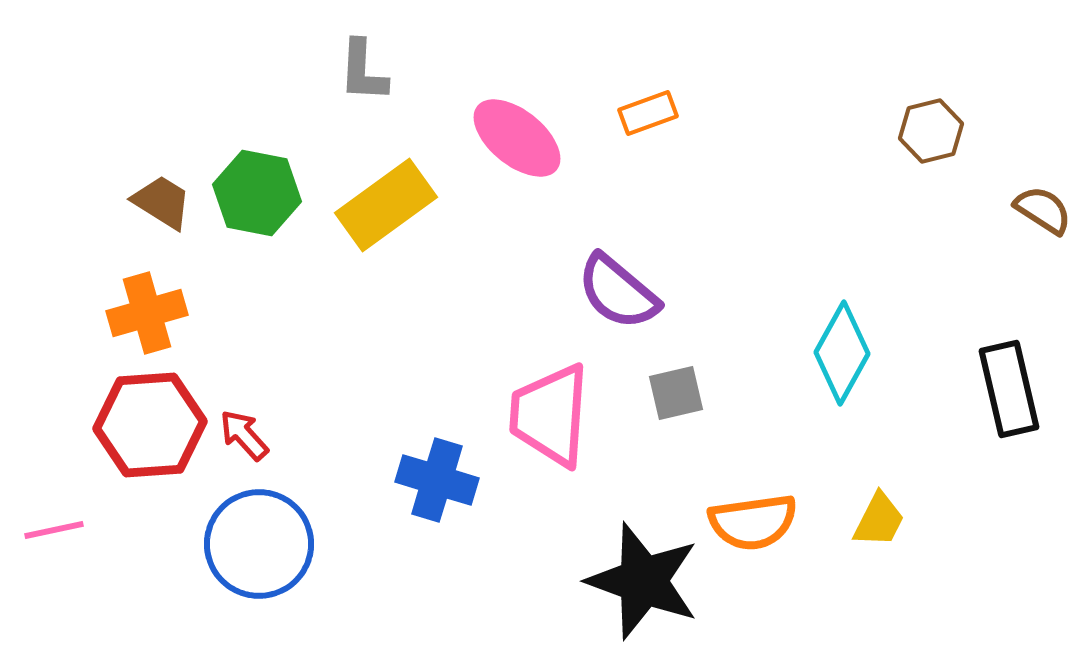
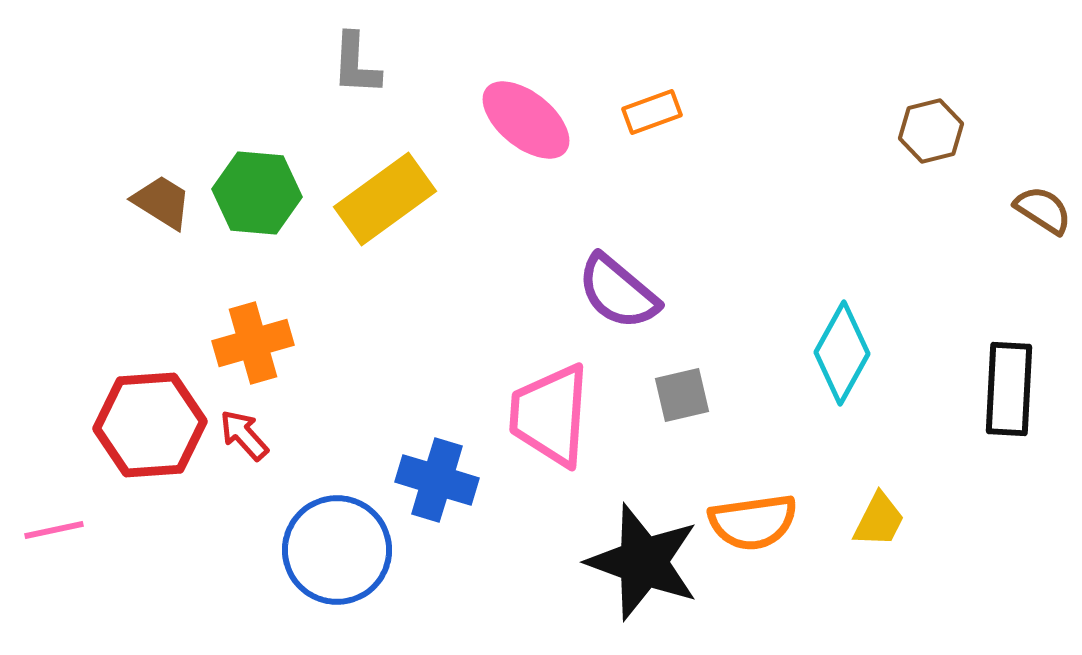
gray L-shape: moved 7 px left, 7 px up
orange rectangle: moved 4 px right, 1 px up
pink ellipse: moved 9 px right, 18 px up
green hexagon: rotated 6 degrees counterclockwise
yellow rectangle: moved 1 px left, 6 px up
orange cross: moved 106 px right, 30 px down
black rectangle: rotated 16 degrees clockwise
gray square: moved 6 px right, 2 px down
blue circle: moved 78 px right, 6 px down
black star: moved 19 px up
